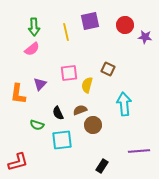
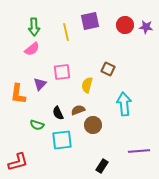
purple star: moved 1 px right, 10 px up
pink square: moved 7 px left, 1 px up
brown semicircle: moved 2 px left
